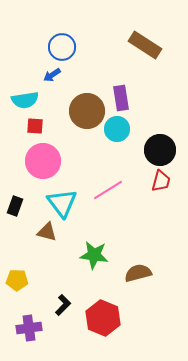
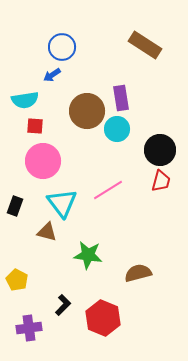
green star: moved 6 px left
yellow pentagon: rotated 25 degrees clockwise
